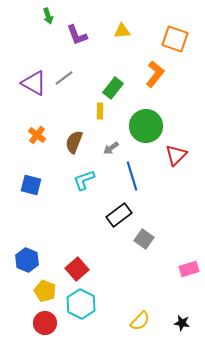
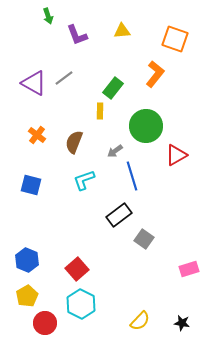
gray arrow: moved 4 px right, 3 px down
red triangle: rotated 15 degrees clockwise
yellow pentagon: moved 18 px left, 5 px down; rotated 20 degrees clockwise
